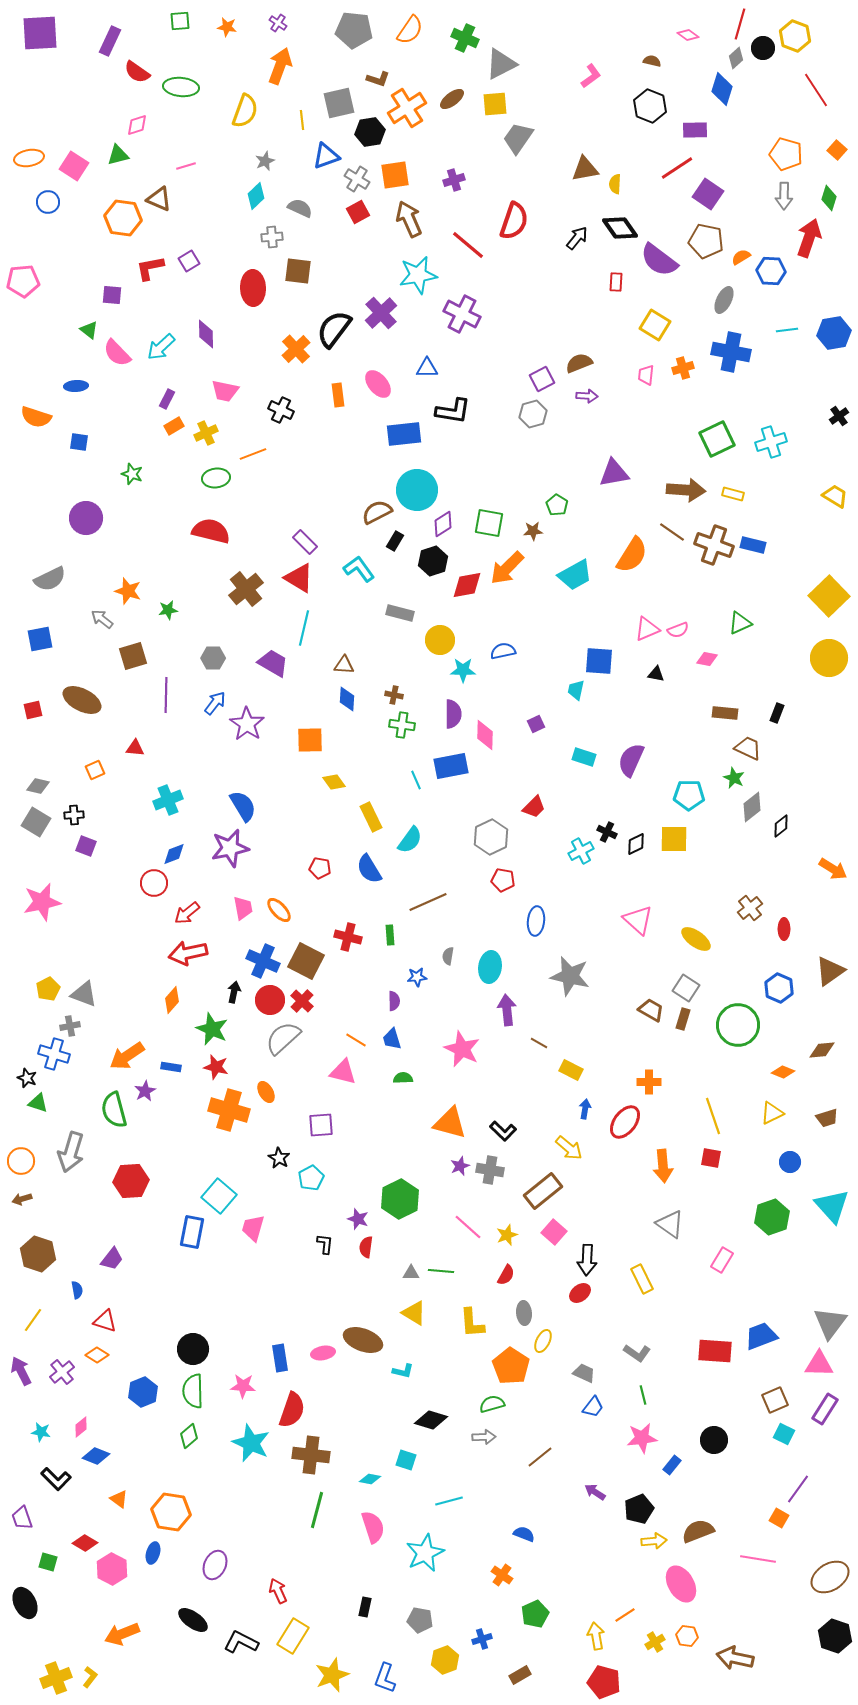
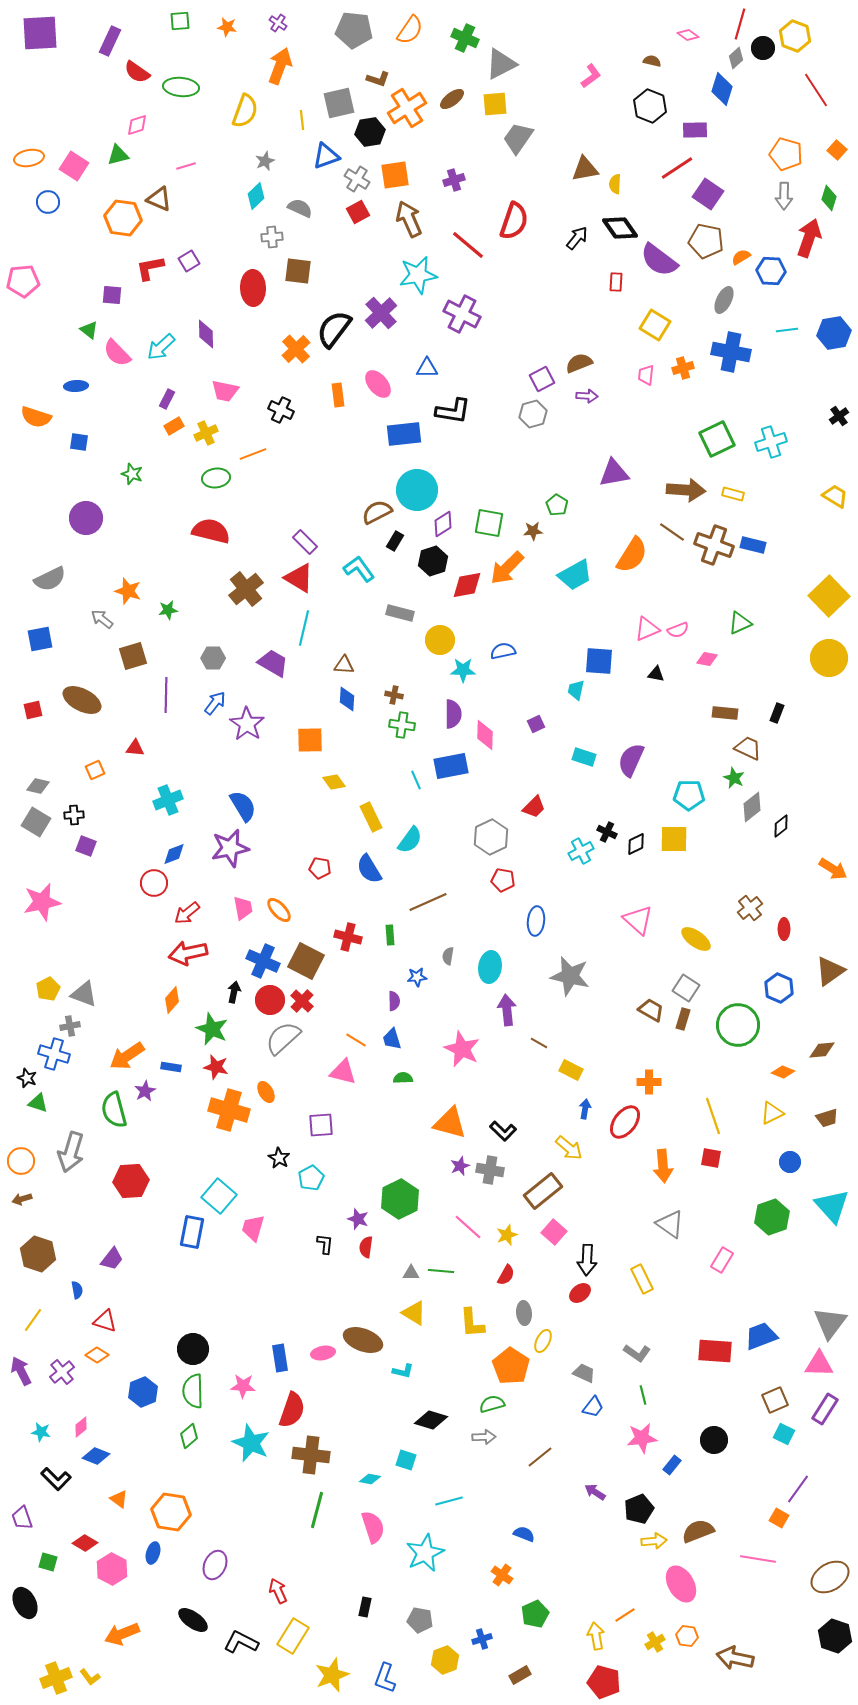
yellow L-shape at (90, 1677): rotated 105 degrees clockwise
